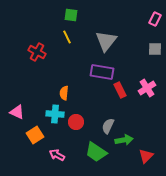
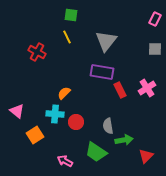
orange semicircle: rotated 40 degrees clockwise
pink triangle: moved 1 px up; rotated 14 degrees clockwise
gray semicircle: rotated 35 degrees counterclockwise
pink arrow: moved 8 px right, 6 px down
